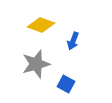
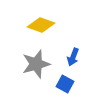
blue arrow: moved 16 px down
blue square: moved 1 px left
